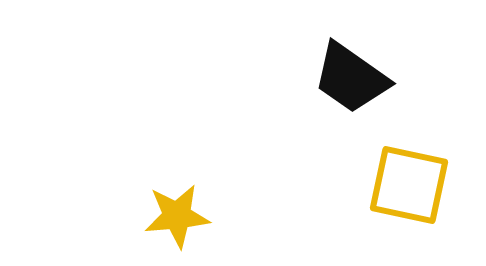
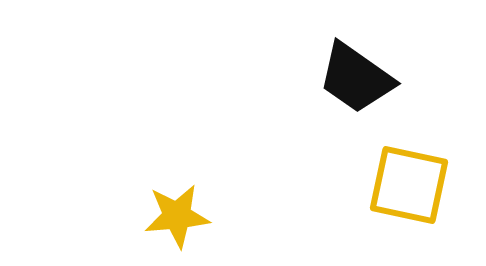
black trapezoid: moved 5 px right
